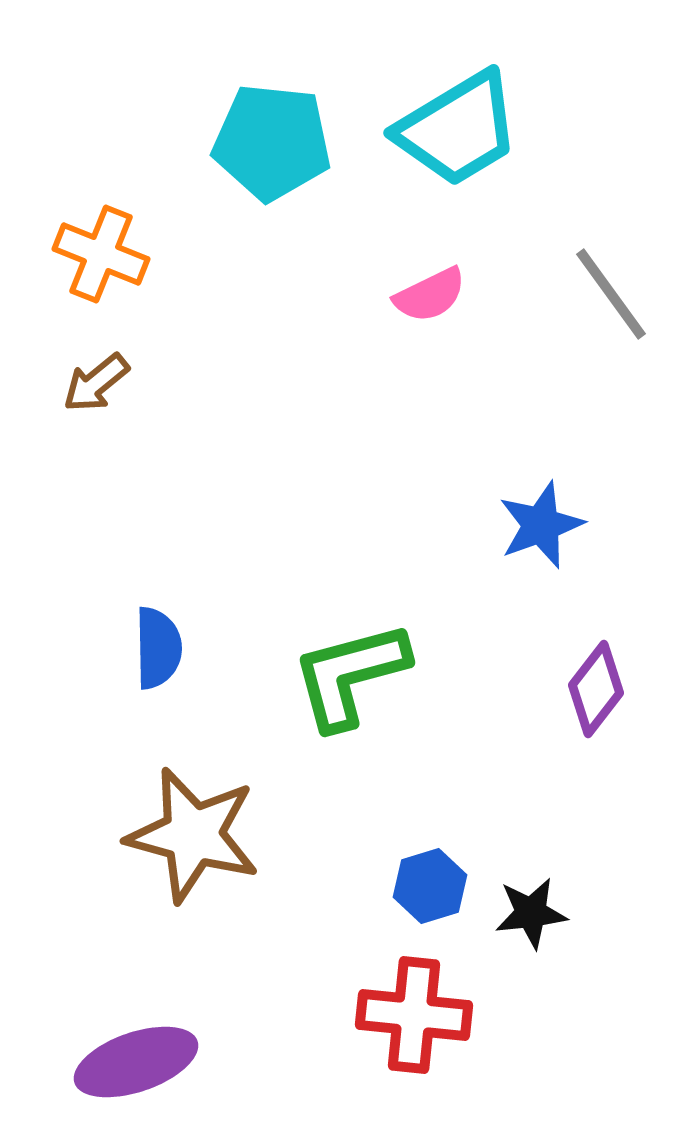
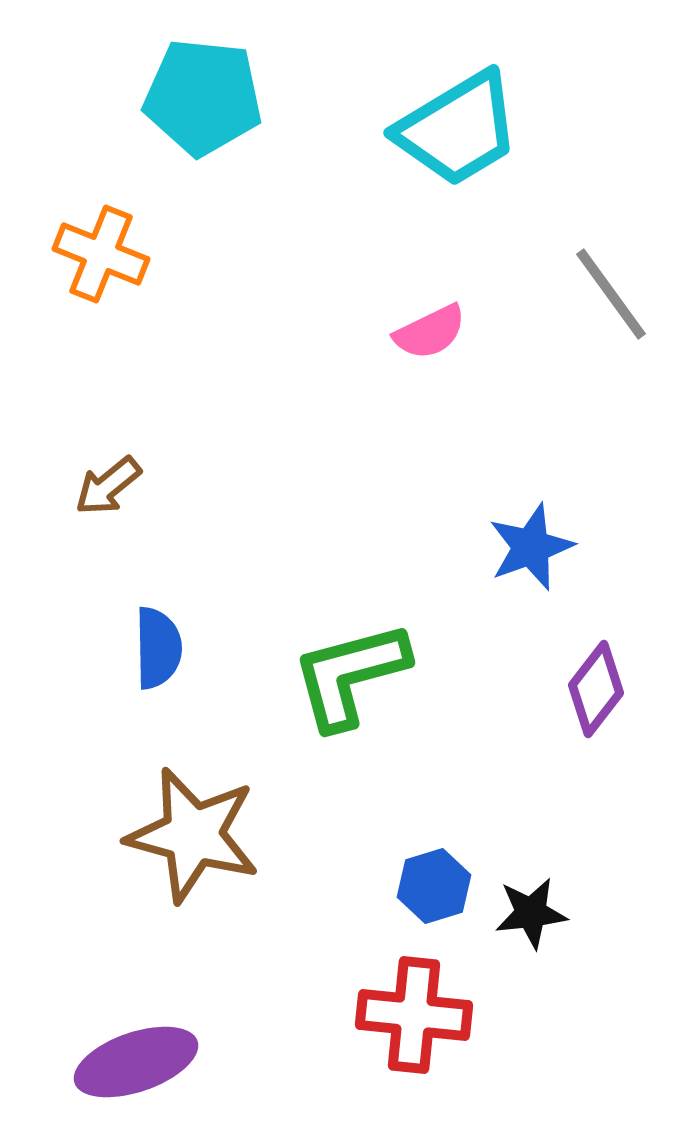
cyan pentagon: moved 69 px left, 45 px up
pink semicircle: moved 37 px down
brown arrow: moved 12 px right, 103 px down
blue star: moved 10 px left, 22 px down
blue hexagon: moved 4 px right
